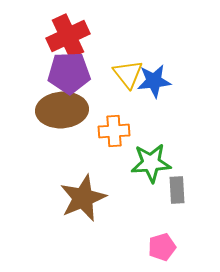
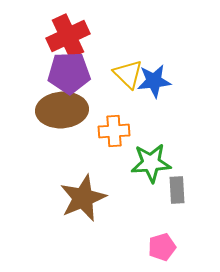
yellow triangle: rotated 8 degrees counterclockwise
